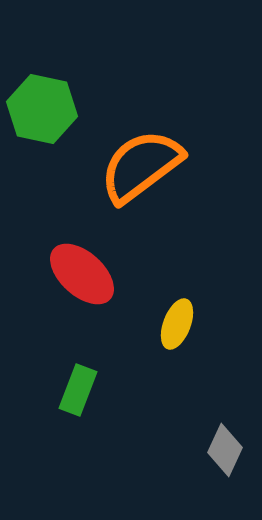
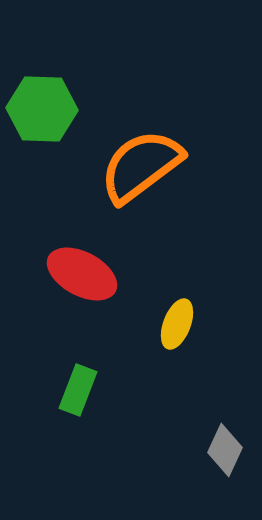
green hexagon: rotated 10 degrees counterclockwise
red ellipse: rotated 14 degrees counterclockwise
